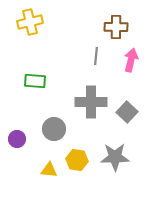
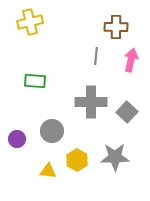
gray circle: moved 2 px left, 2 px down
yellow hexagon: rotated 20 degrees clockwise
yellow triangle: moved 1 px left, 1 px down
